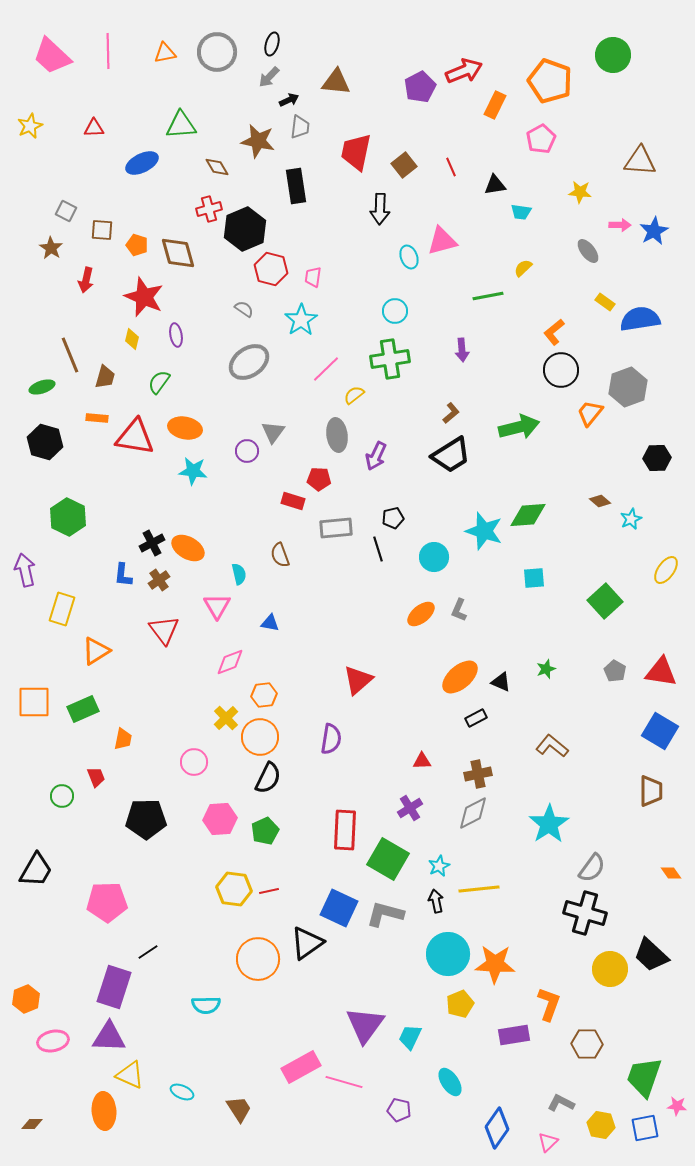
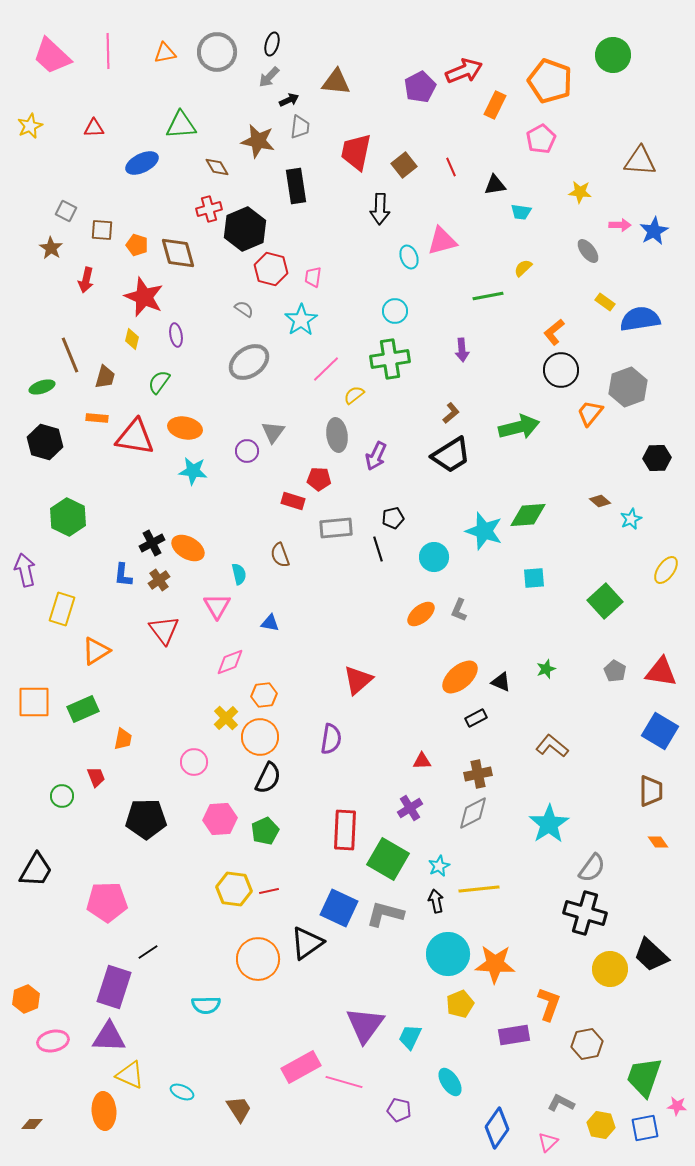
orange diamond at (671, 873): moved 13 px left, 31 px up
brown hexagon at (587, 1044): rotated 12 degrees counterclockwise
